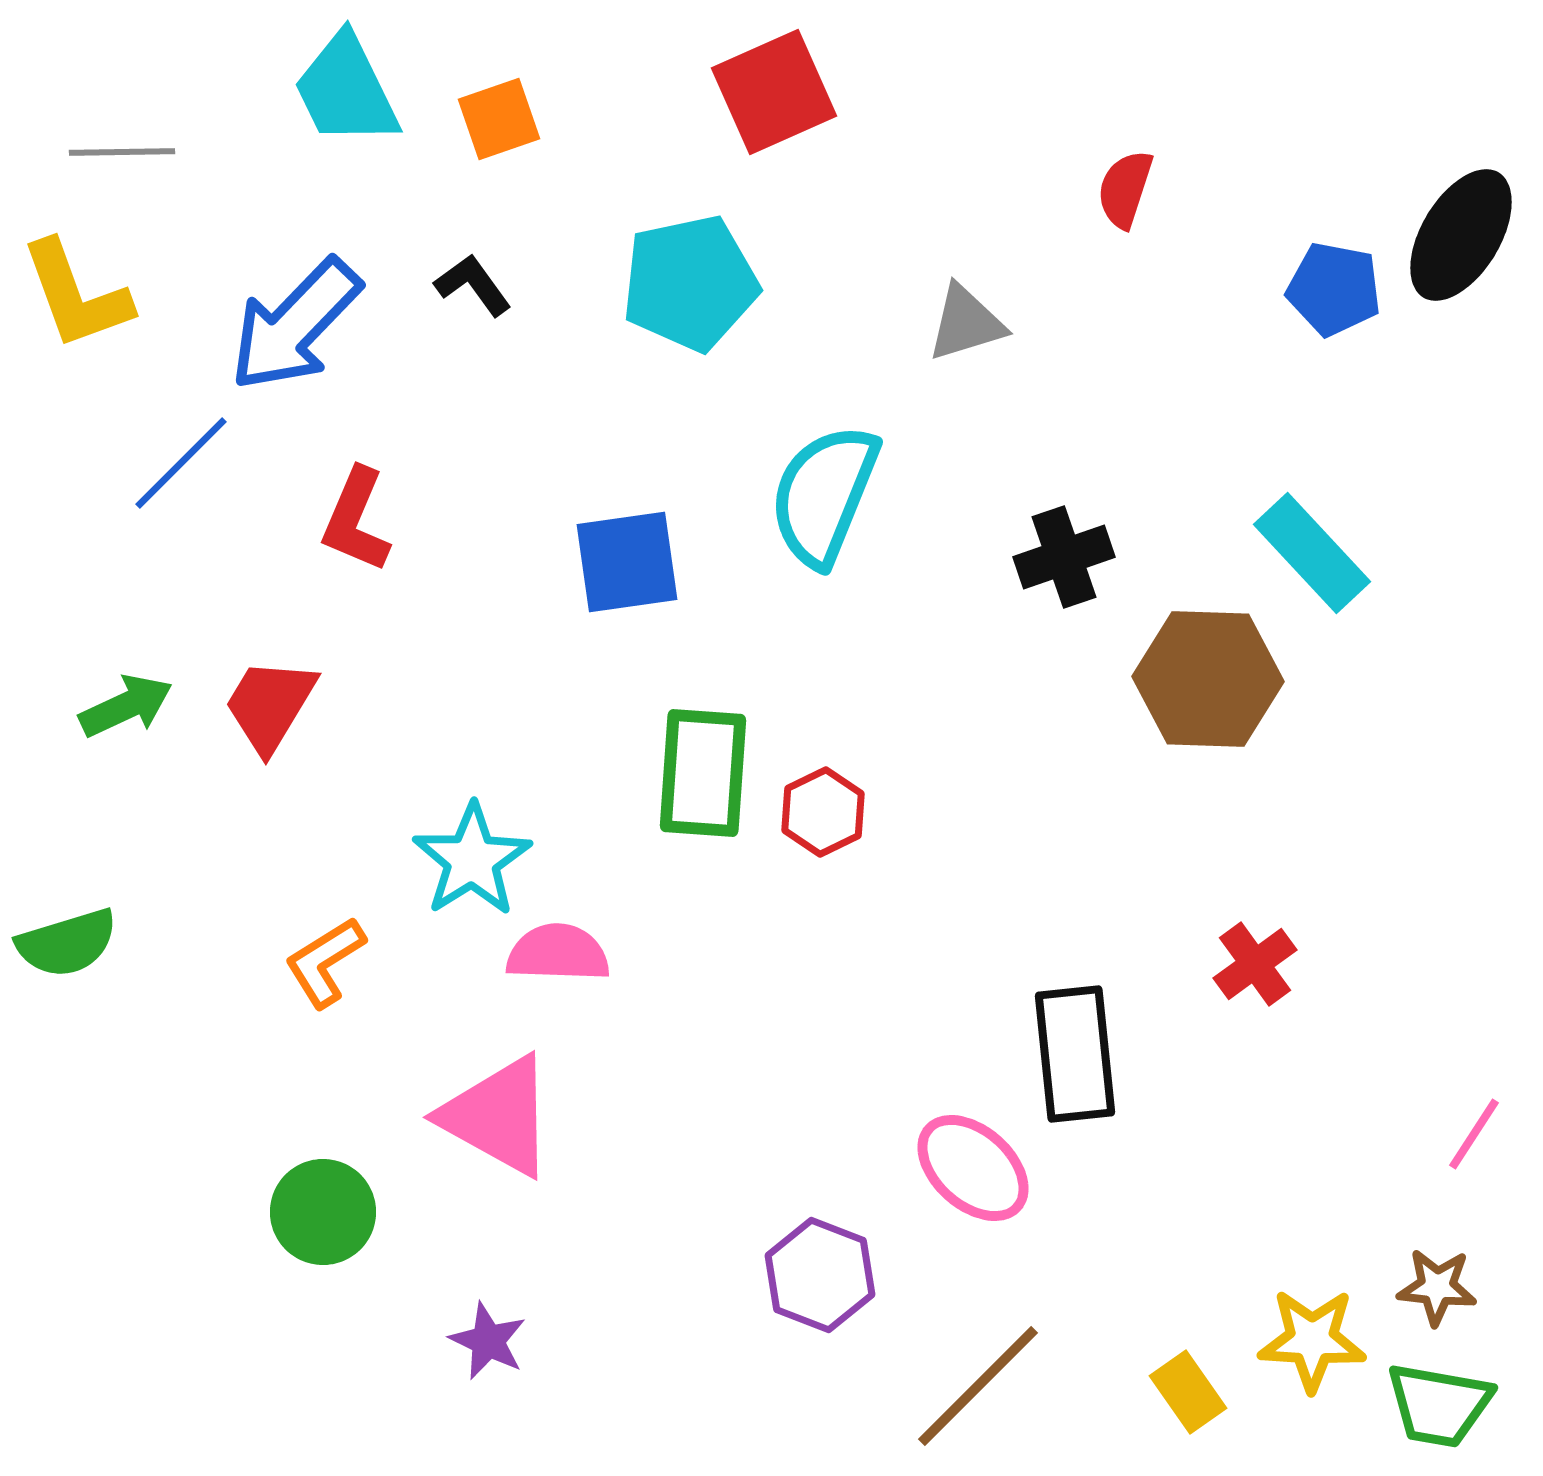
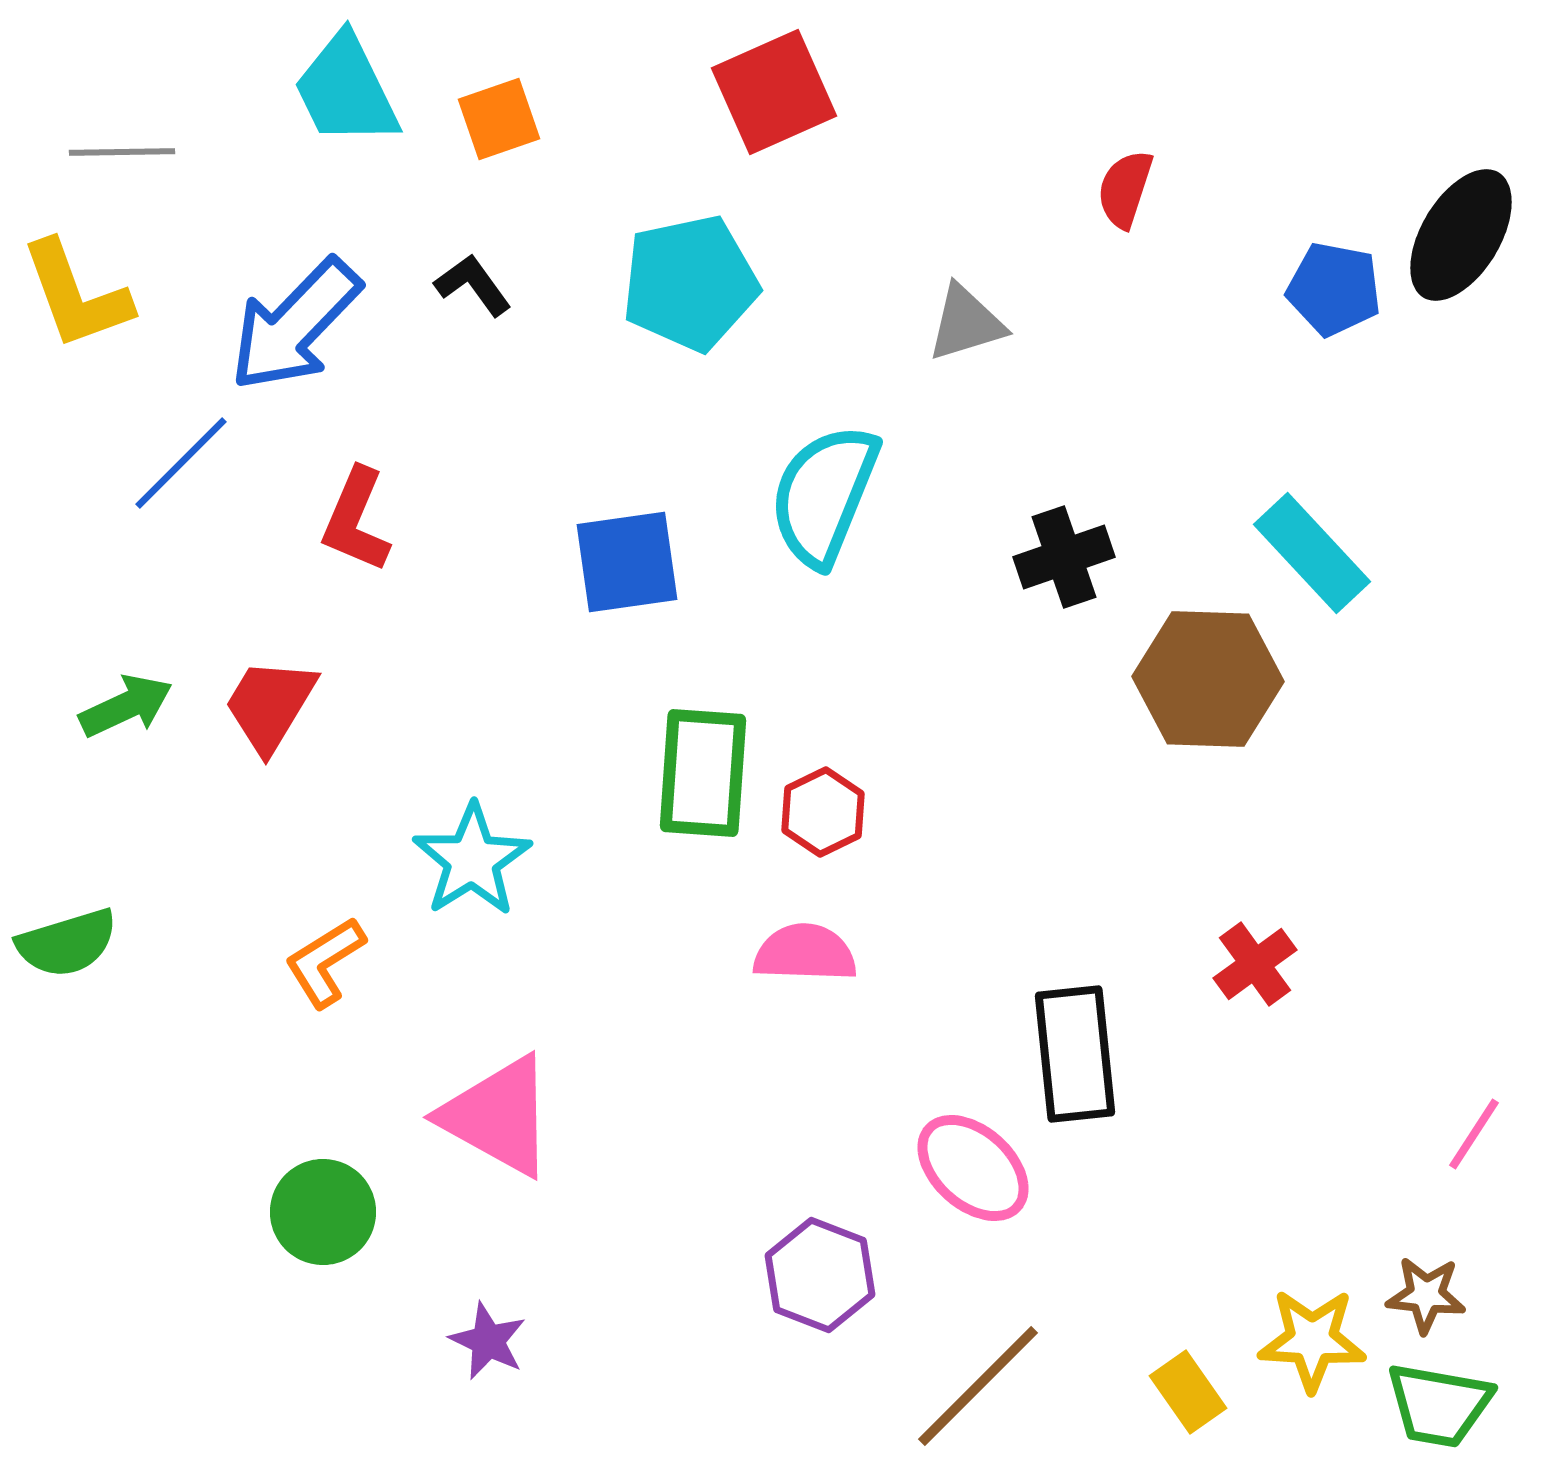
pink semicircle: moved 247 px right
brown star: moved 11 px left, 8 px down
